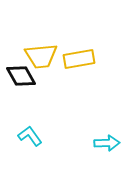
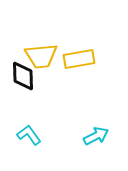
black diamond: moved 2 px right; rotated 28 degrees clockwise
cyan L-shape: moved 1 px left, 1 px up
cyan arrow: moved 11 px left, 7 px up; rotated 25 degrees counterclockwise
